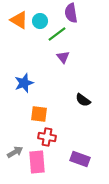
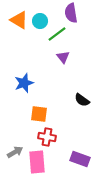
black semicircle: moved 1 px left
